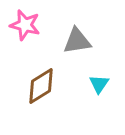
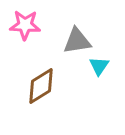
pink star: rotated 12 degrees counterclockwise
cyan triangle: moved 18 px up
